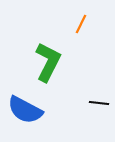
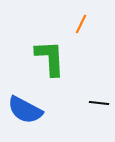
green L-shape: moved 2 px right, 4 px up; rotated 30 degrees counterclockwise
